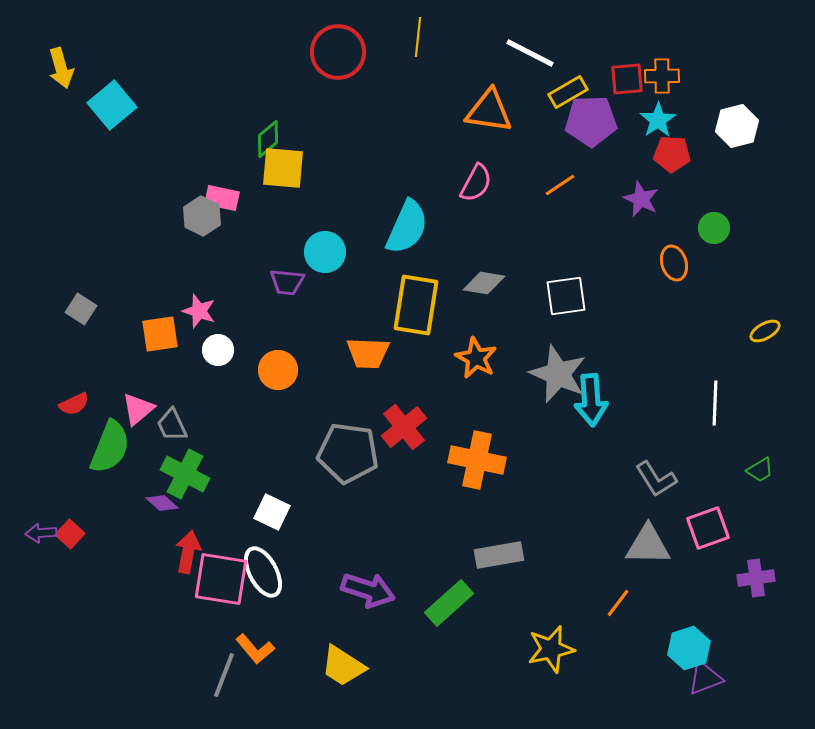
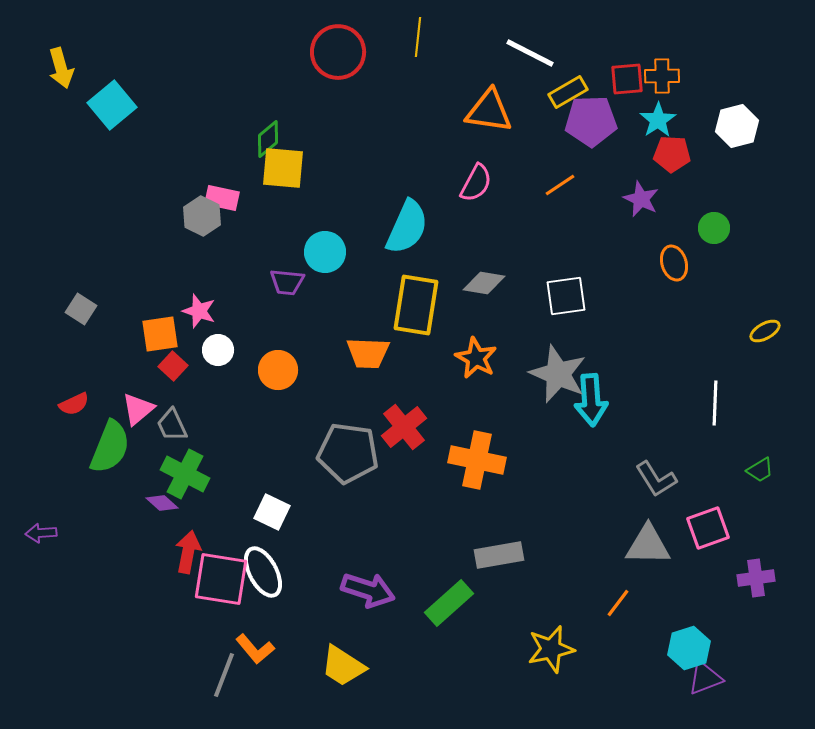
red square at (70, 534): moved 103 px right, 168 px up
